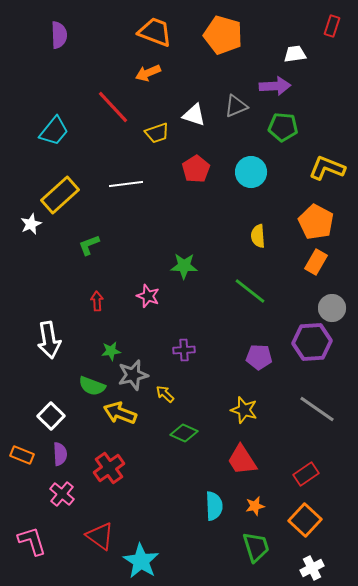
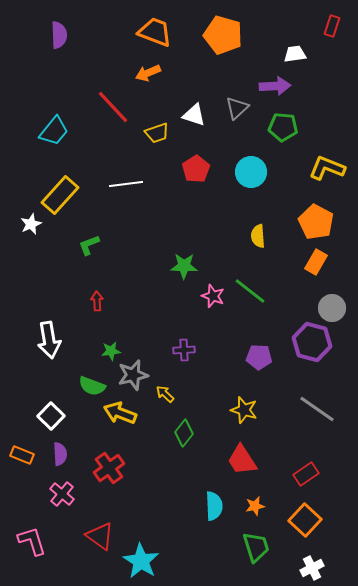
gray triangle at (236, 106): moved 1 px right, 2 px down; rotated 20 degrees counterclockwise
yellow rectangle at (60, 195): rotated 6 degrees counterclockwise
pink star at (148, 296): moved 65 px right
purple hexagon at (312, 342): rotated 18 degrees clockwise
green diamond at (184, 433): rotated 76 degrees counterclockwise
